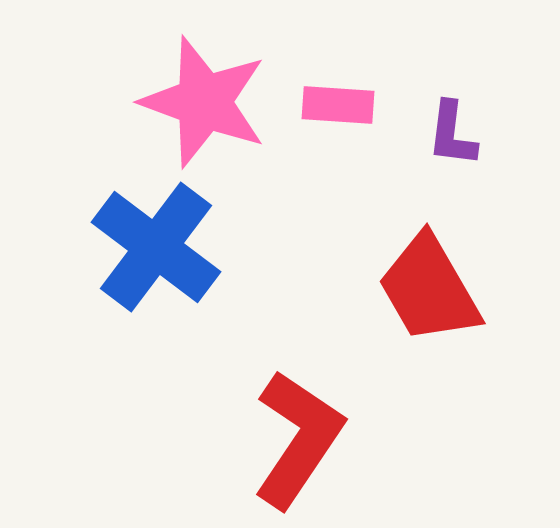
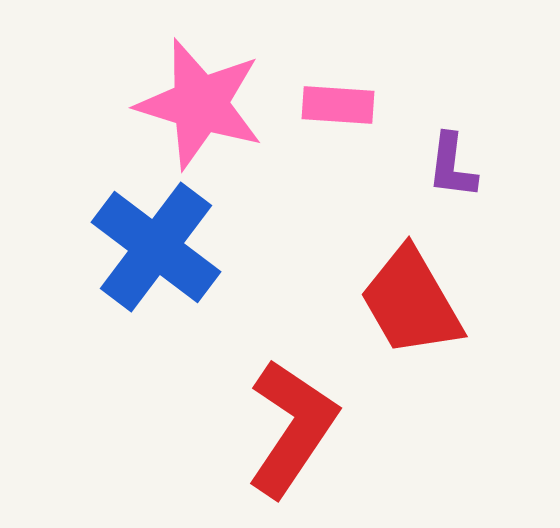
pink star: moved 4 px left, 2 px down; rotated 3 degrees counterclockwise
purple L-shape: moved 32 px down
red trapezoid: moved 18 px left, 13 px down
red L-shape: moved 6 px left, 11 px up
